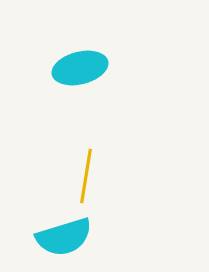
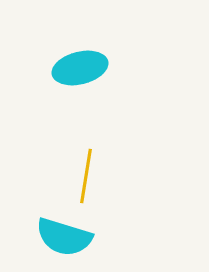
cyan semicircle: rotated 34 degrees clockwise
